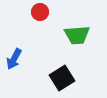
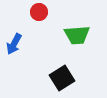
red circle: moved 1 px left
blue arrow: moved 15 px up
